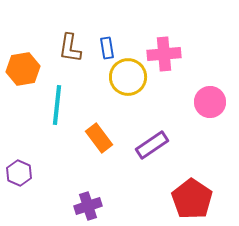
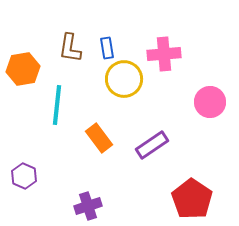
yellow circle: moved 4 px left, 2 px down
purple hexagon: moved 5 px right, 3 px down
